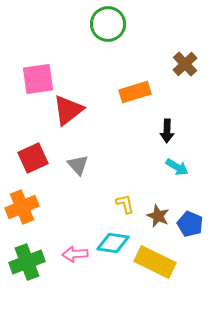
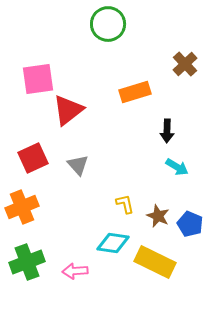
pink arrow: moved 17 px down
